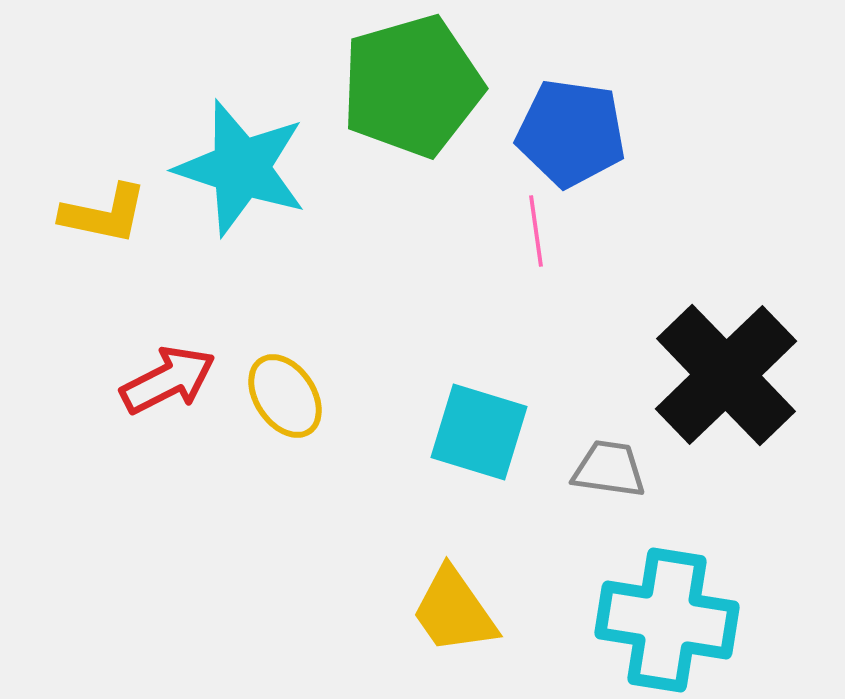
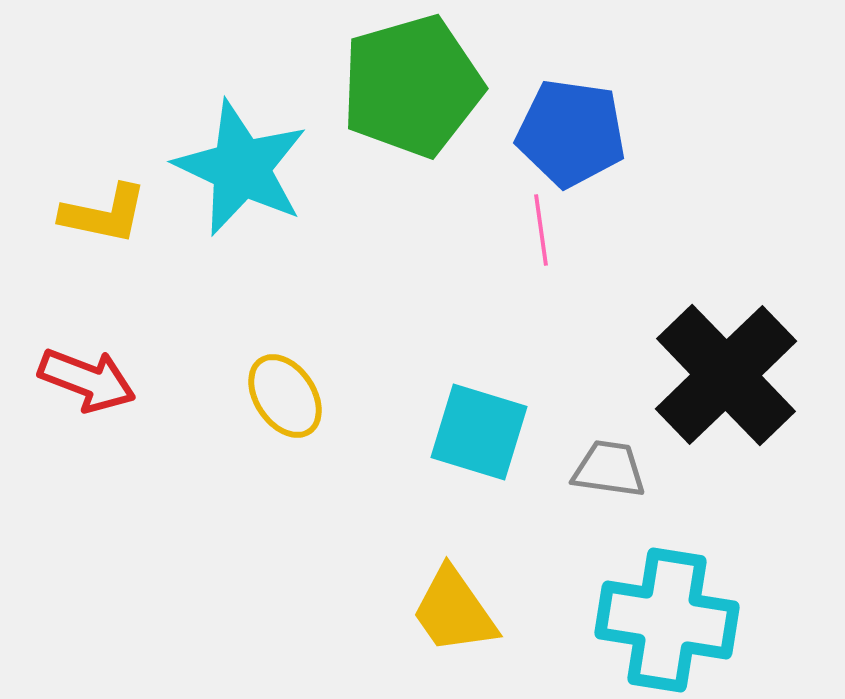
cyan star: rotated 7 degrees clockwise
pink line: moved 5 px right, 1 px up
red arrow: moved 81 px left; rotated 48 degrees clockwise
